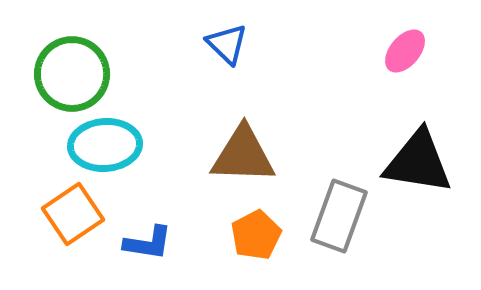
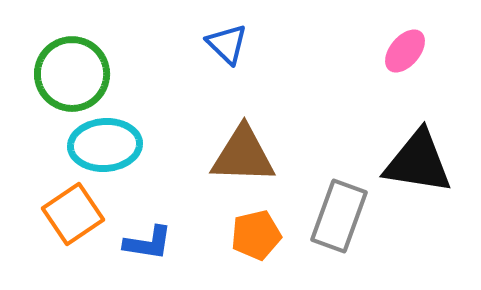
orange pentagon: rotated 15 degrees clockwise
